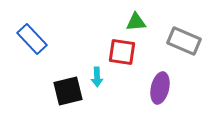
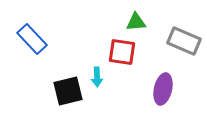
purple ellipse: moved 3 px right, 1 px down
